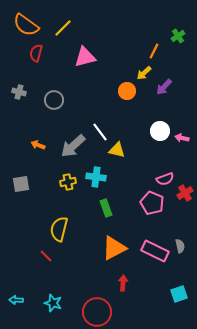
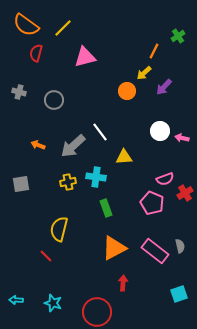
yellow triangle: moved 7 px right, 7 px down; rotated 18 degrees counterclockwise
pink rectangle: rotated 12 degrees clockwise
